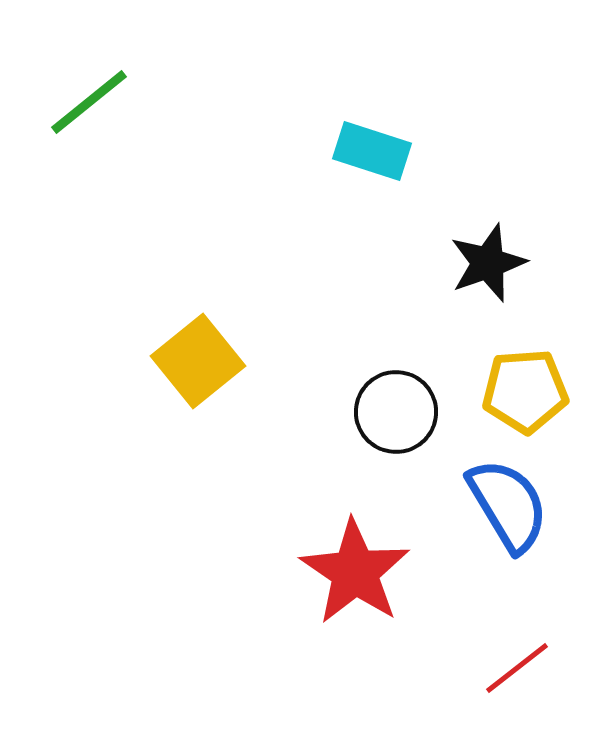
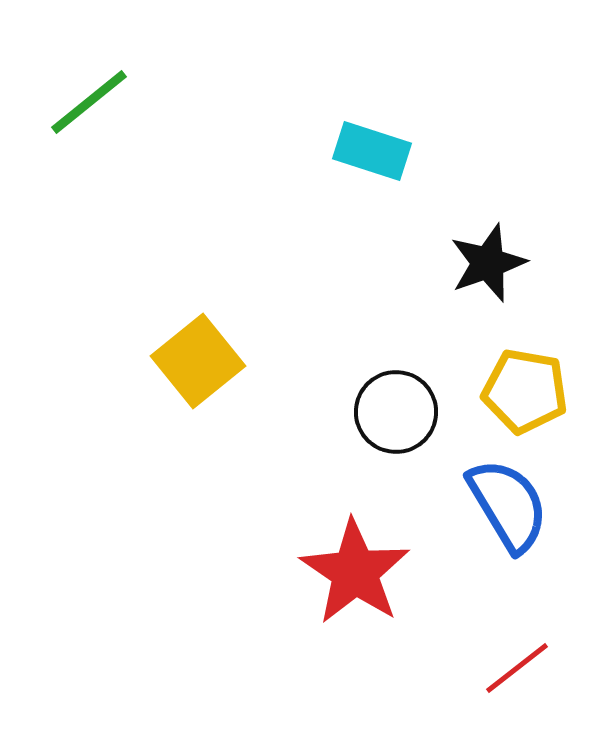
yellow pentagon: rotated 14 degrees clockwise
